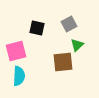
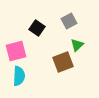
gray square: moved 3 px up
black square: rotated 21 degrees clockwise
brown square: rotated 15 degrees counterclockwise
